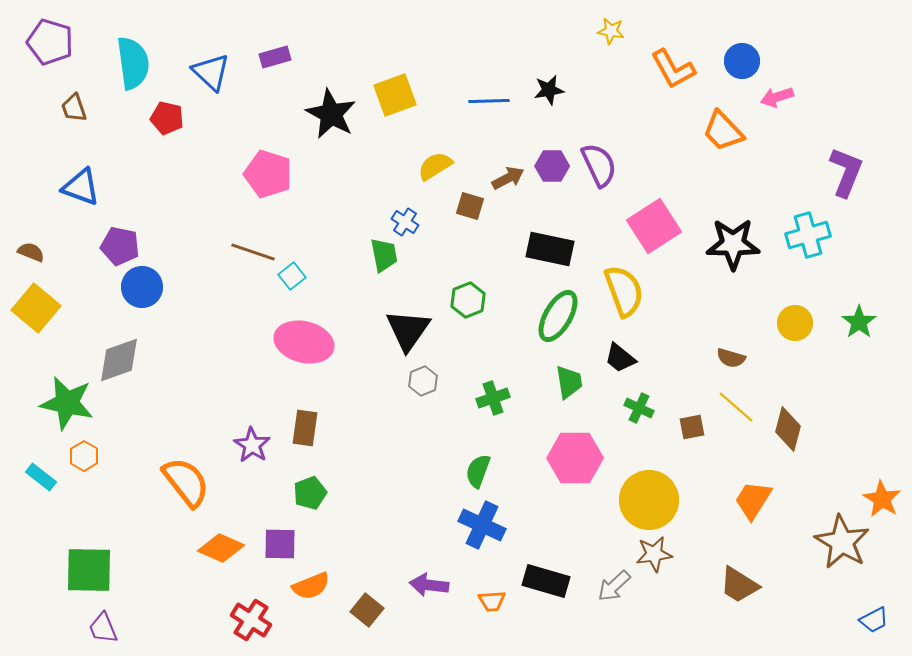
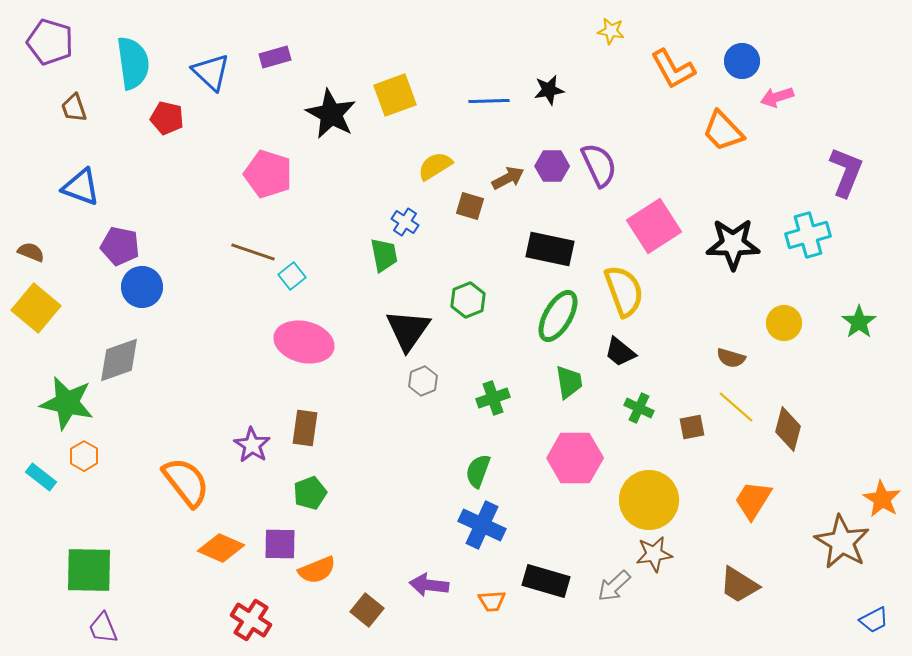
yellow circle at (795, 323): moved 11 px left
black trapezoid at (620, 358): moved 6 px up
orange semicircle at (311, 586): moved 6 px right, 16 px up
